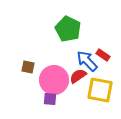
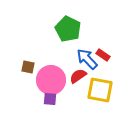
blue arrow: moved 2 px up
pink circle: moved 3 px left
